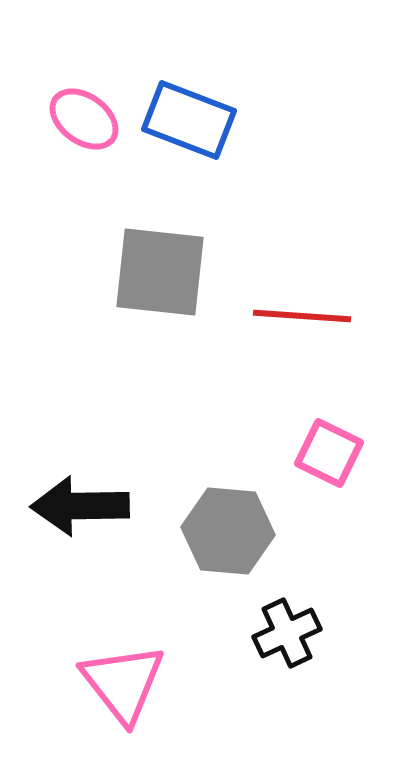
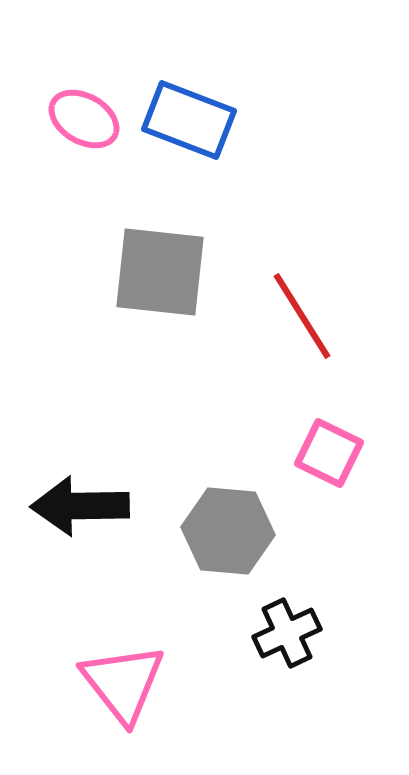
pink ellipse: rotated 6 degrees counterclockwise
red line: rotated 54 degrees clockwise
